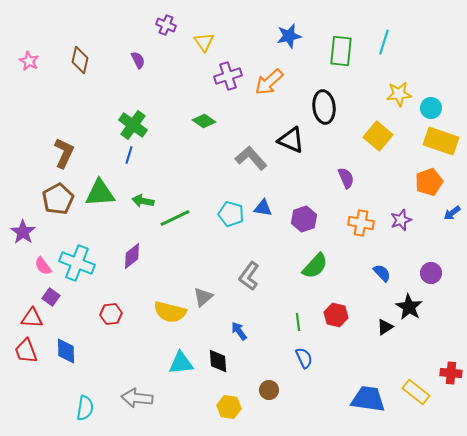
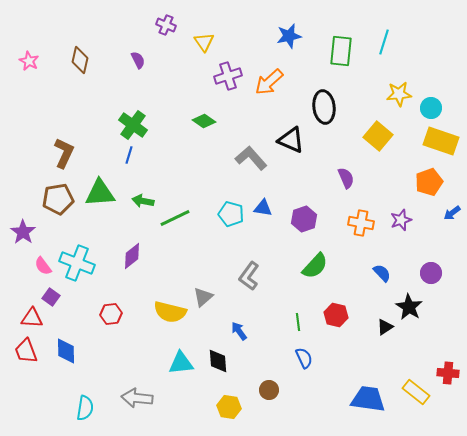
brown pentagon at (58, 199): rotated 20 degrees clockwise
red cross at (451, 373): moved 3 px left
